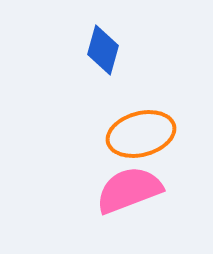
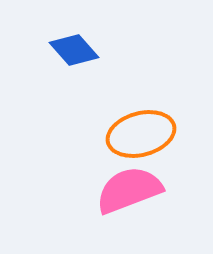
blue diamond: moved 29 px left; rotated 57 degrees counterclockwise
